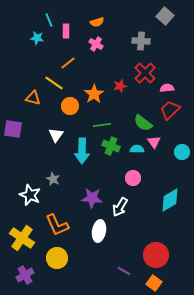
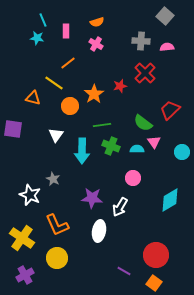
cyan line: moved 6 px left
pink semicircle: moved 41 px up
